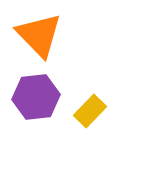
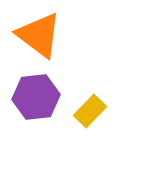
orange triangle: rotated 9 degrees counterclockwise
